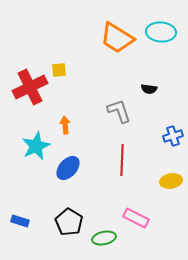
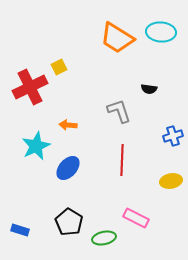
yellow square: moved 3 px up; rotated 21 degrees counterclockwise
orange arrow: moved 3 px right; rotated 78 degrees counterclockwise
blue rectangle: moved 9 px down
